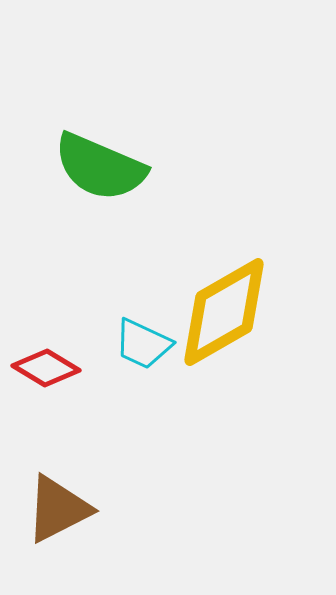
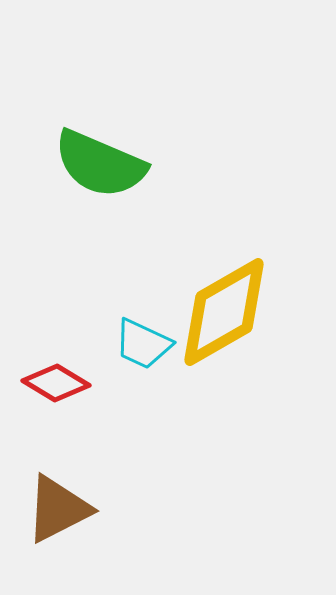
green semicircle: moved 3 px up
red diamond: moved 10 px right, 15 px down
